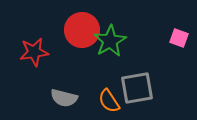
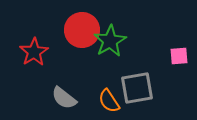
pink square: moved 18 px down; rotated 24 degrees counterclockwise
red star: rotated 24 degrees counterclockwise
gray semicircle: rotated 24 degrees clockwise
